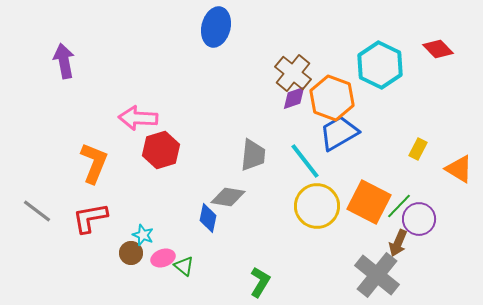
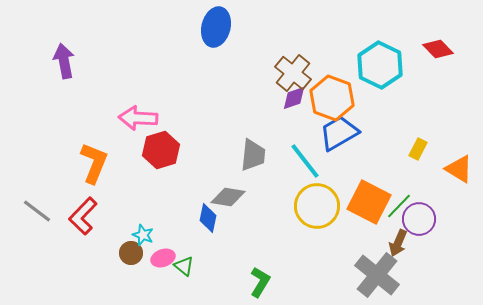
red L-shape: moved 7 px left, 2 px up; rotated 36 degrees counterclockwise
